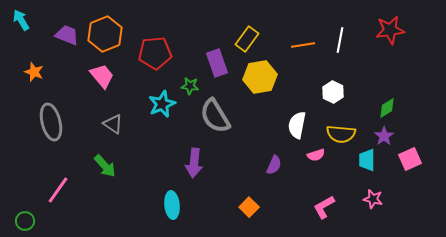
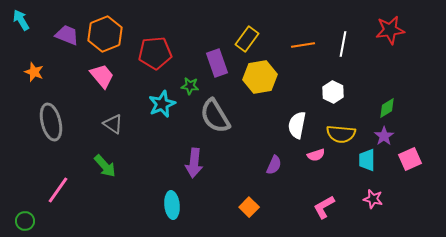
white line: moved 3 px right, 4 px down
